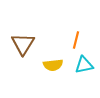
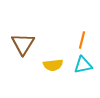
orange line: moved 6 px right
cyan triangle: moved 1 px left
